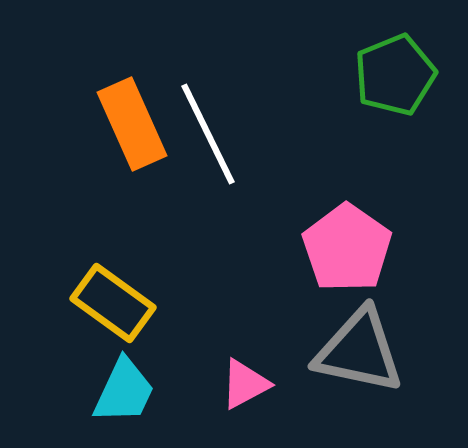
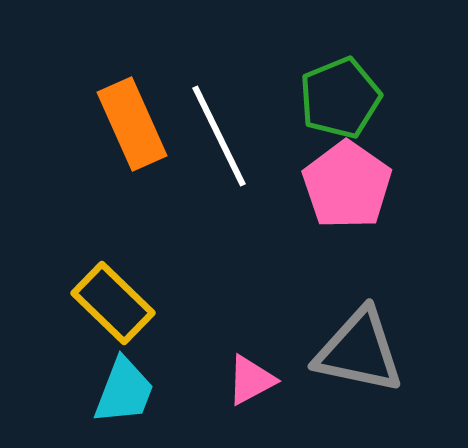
green pentagon: moved 55 px left, 23 px down
white line: moved 11 px right, 2 px down
pink pentagon: moved 63 px up
yellow rectangle: rotated 8 degrees clockwise
pink triangle: moved 6 px right, 4 px up
cyan trapezoid: rotated 4 degrees counterclockwise
